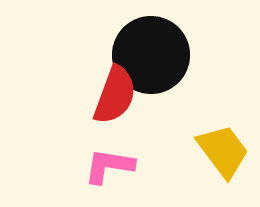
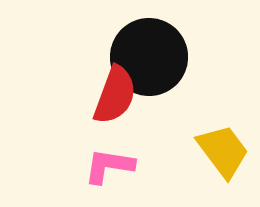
black circle: moved 2 px left, 2 px down
